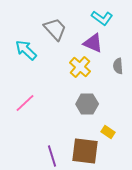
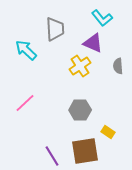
cyan L-shape: rotated 15 degrees clockwise
gray trapezoid: rotated 40 degrees clockwise
yellow cross: moved 1 px up; rotated 15 degrees clockwise
gray hexagon: moved 7 px left, 6 px down
brown square: rotated 16 degrees counterclockwise
purple line: rotated 15 degrees counterclockwise
